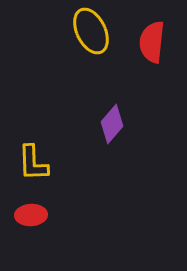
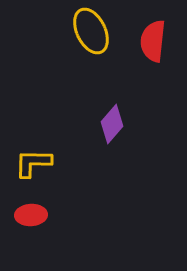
red semicircle: moved 1 px right, 1 px up
yellow L-shape: rotated 93 degrees clockwise
